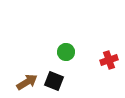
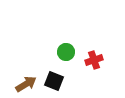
red cross: moved 15 px left
brown arrow: moved 1 px left, 2 px down
